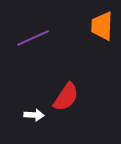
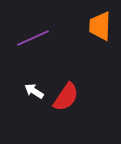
orange trapezoid: moved 2 px left
white arrow: moved 24 px up; rotated 150 degrees counterclockwise
